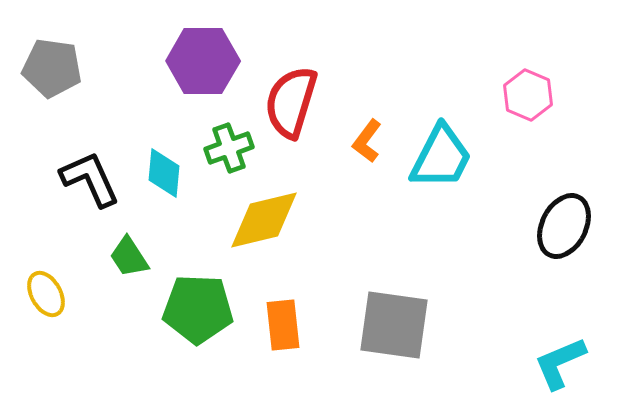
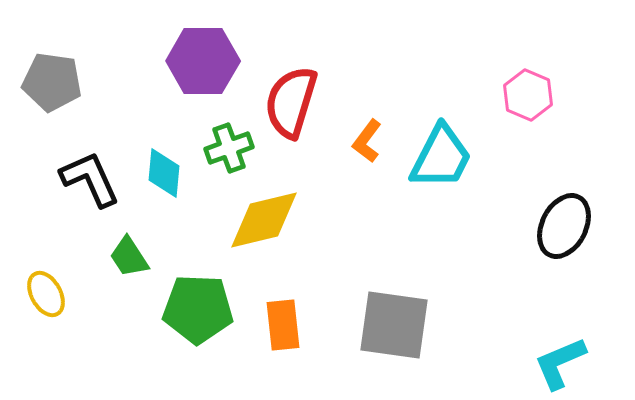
gray pentagon: moved 14 px down
